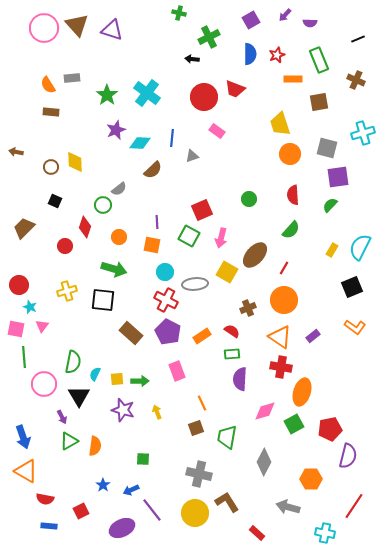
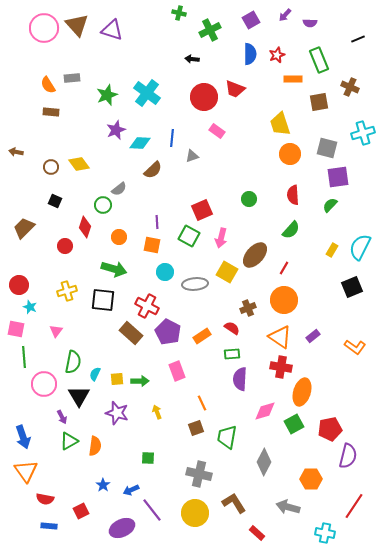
green cross at (209, 37): moved 1 px right, 7 px up
brown cross at (356, 80): moved 6 px left, 7 px down
green star at (107, 95): rotated 15 degrees clockwise
yellow diamond at (75, 162): moved 4 px right, 2 px down; rotated 35 degrees counterclockwise
red cross at (166, 300): moved 19 px left, 6 px down
pink triangle at (42, 326): moved 14 px right, 5 px down
orange L-shape at (355, 327): moved 20 px down
red semicircle at (232, 331): moved 3 px up
purple star at (123, 410): moved 6 px left, 3 px down
green square at (143, 459): moved 5 px right, 1 px up
orange triangle at (26, 471): rotated 25 degrees clockwise
brown L-shape at (227, 502): moved 7 px right, 1 px down
